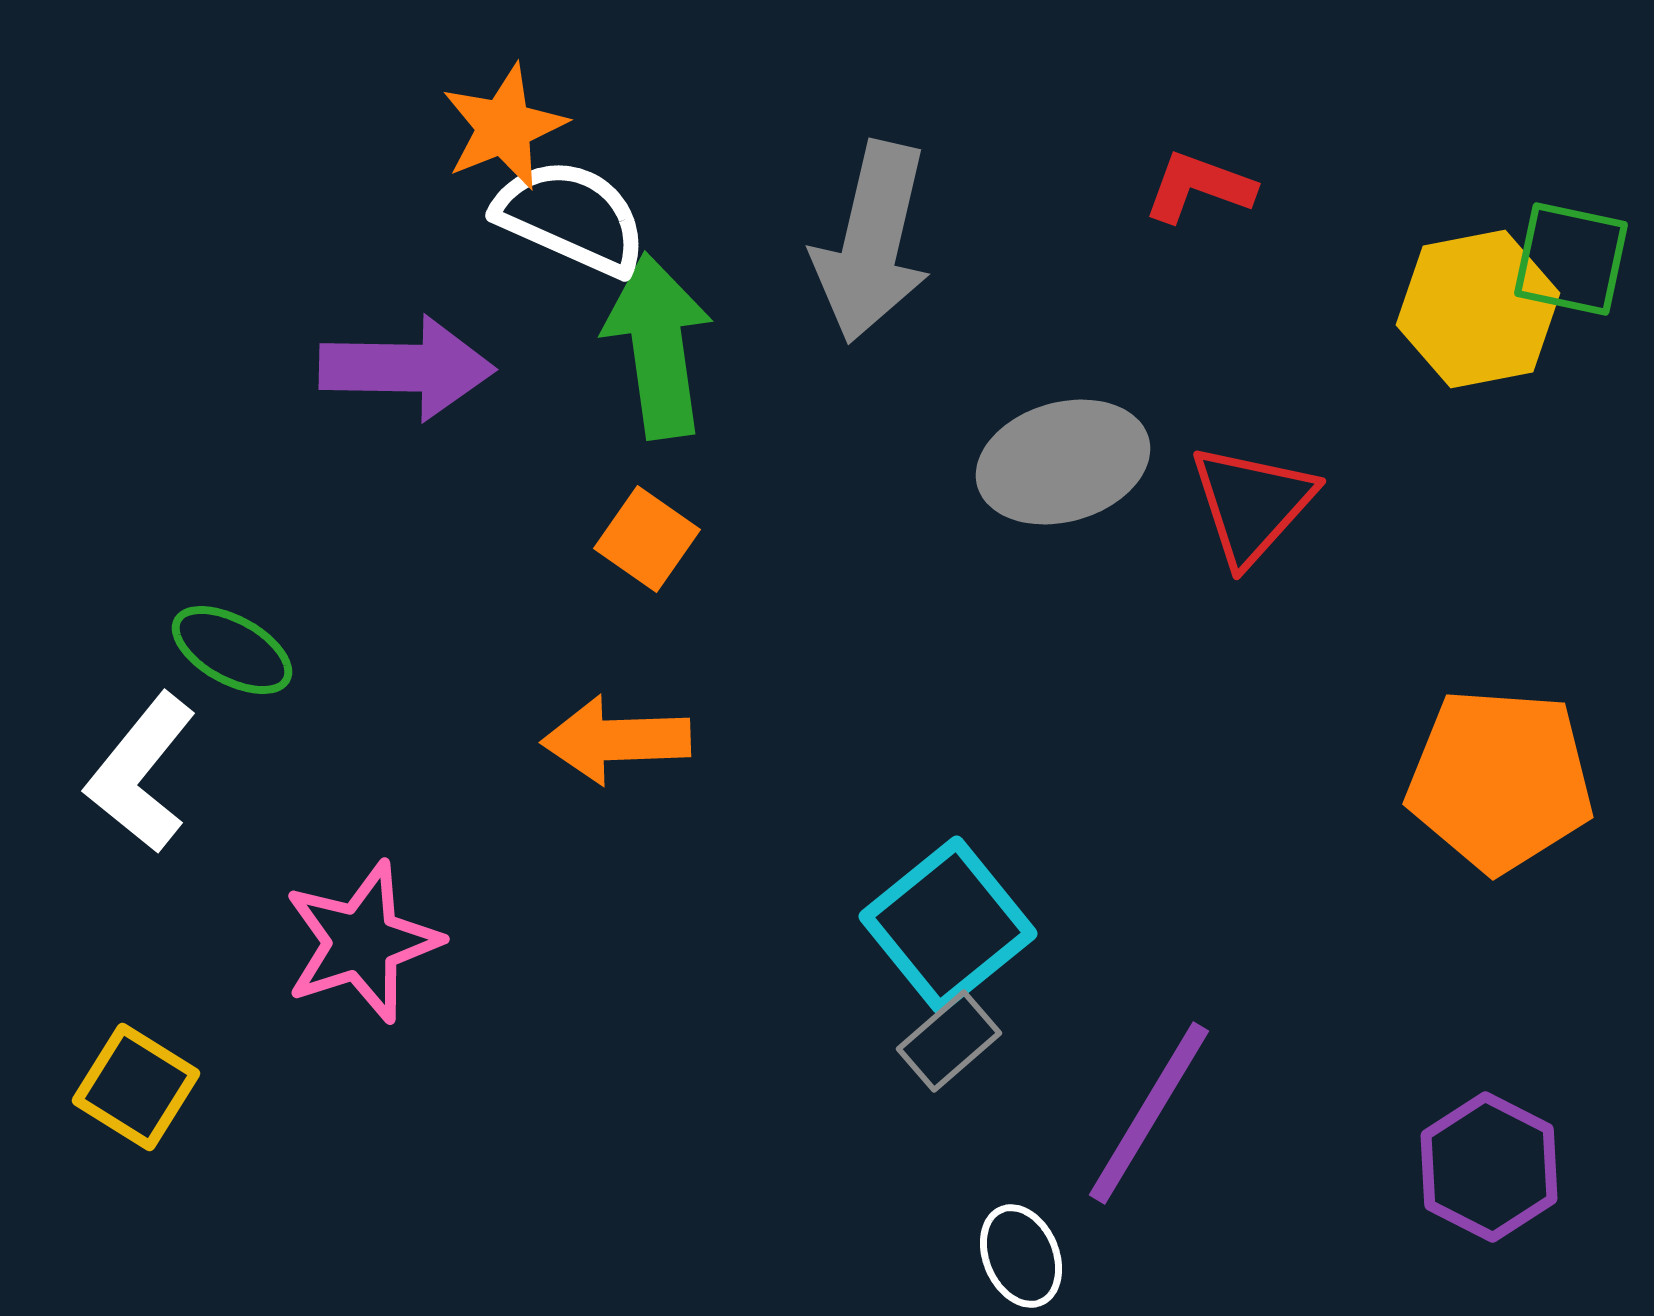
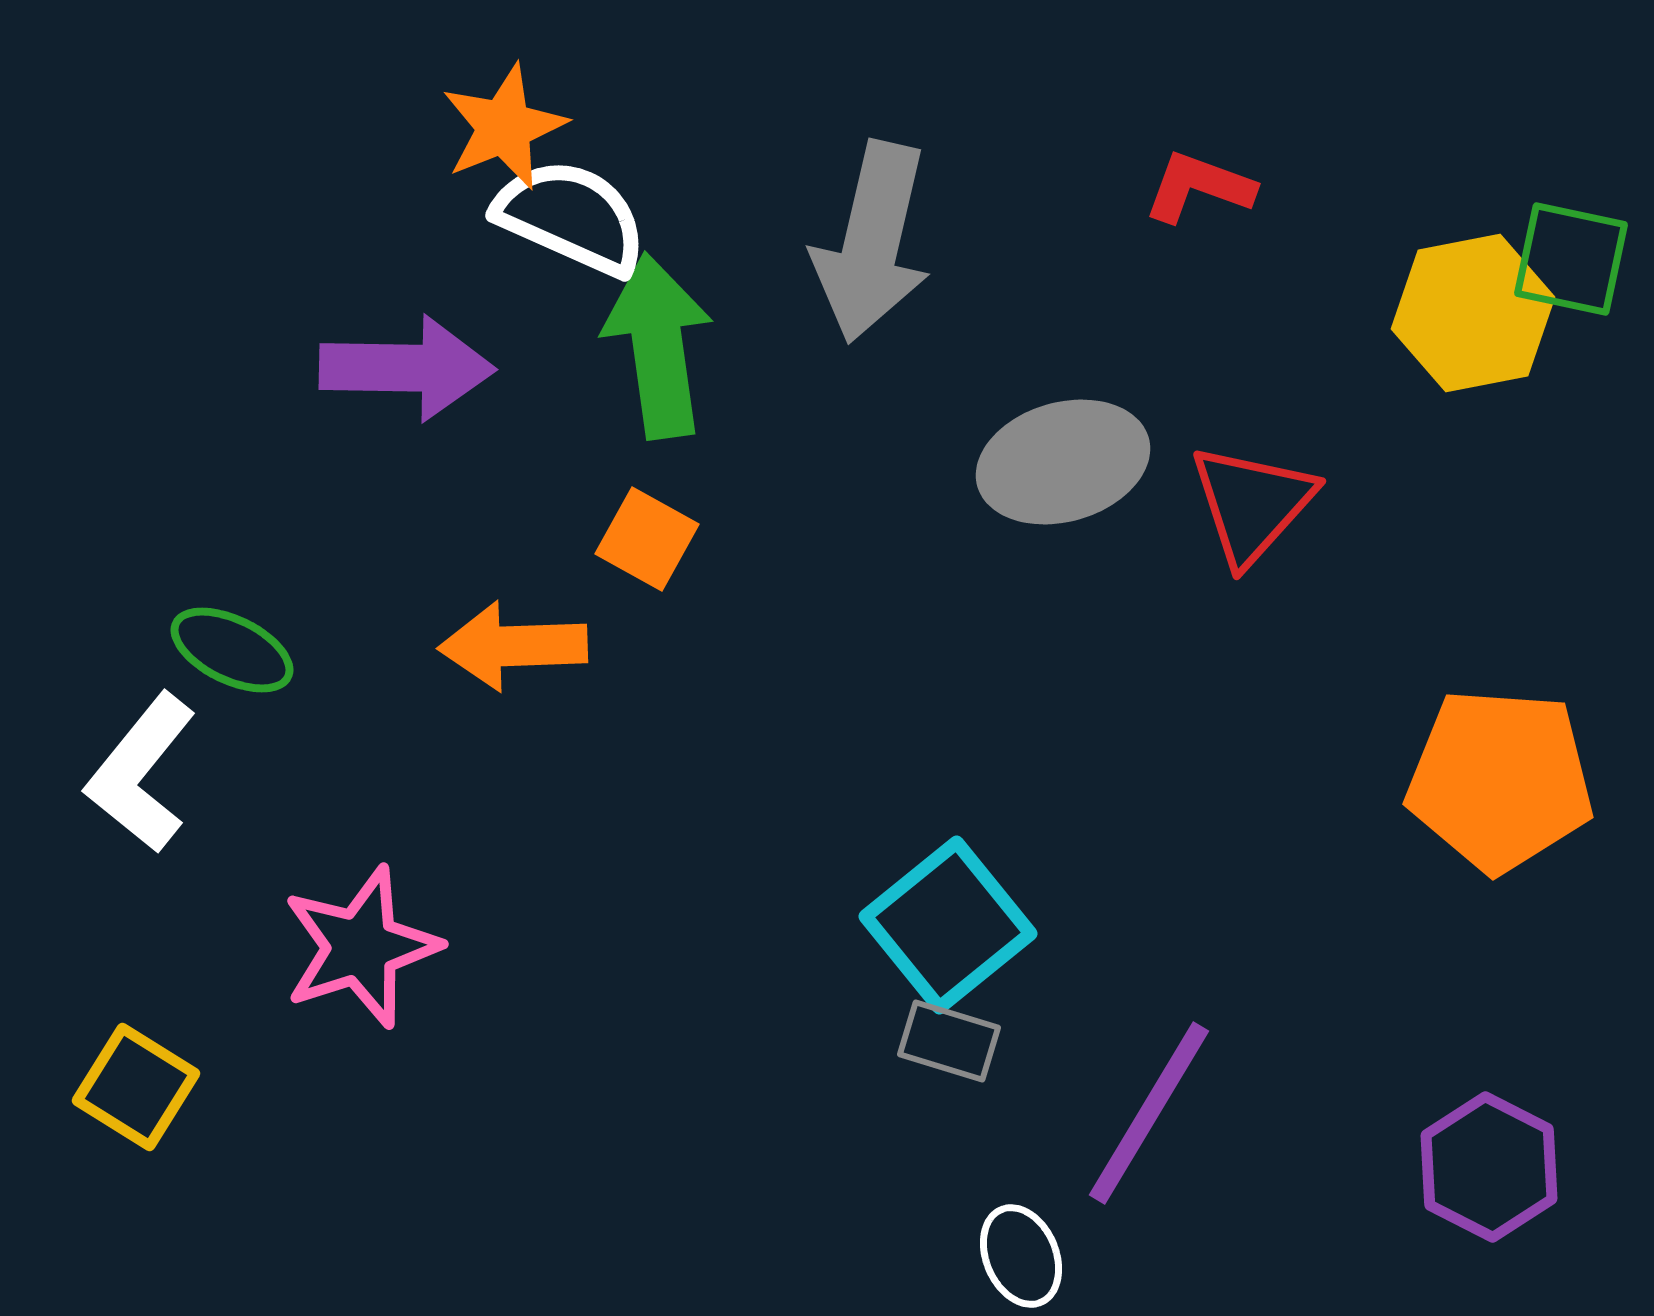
yellow hexagon: moved 5 px left, 4 px down
orange square: rotated 6 degrees counterclockwise
green ellipse: rotated 3 degrees counterclockwise
orange arrow: moved 103 px left, 94 px up
pink star: moved 1 px left, 5 px down
gray rectangle: rotated 58 degrees clockwise
